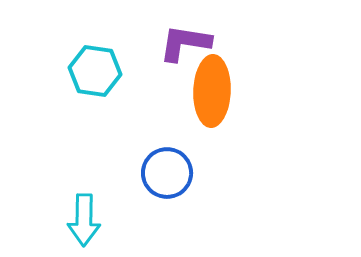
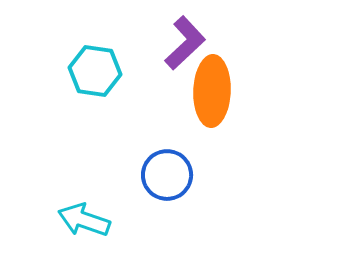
purple L-shape: rotated 128 degrees clockwise
blue circle: moved 2 px down
cyan arrow: rotated 108 degrees clockwise
